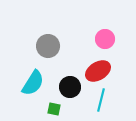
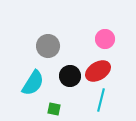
black circle: moved 11 px up
